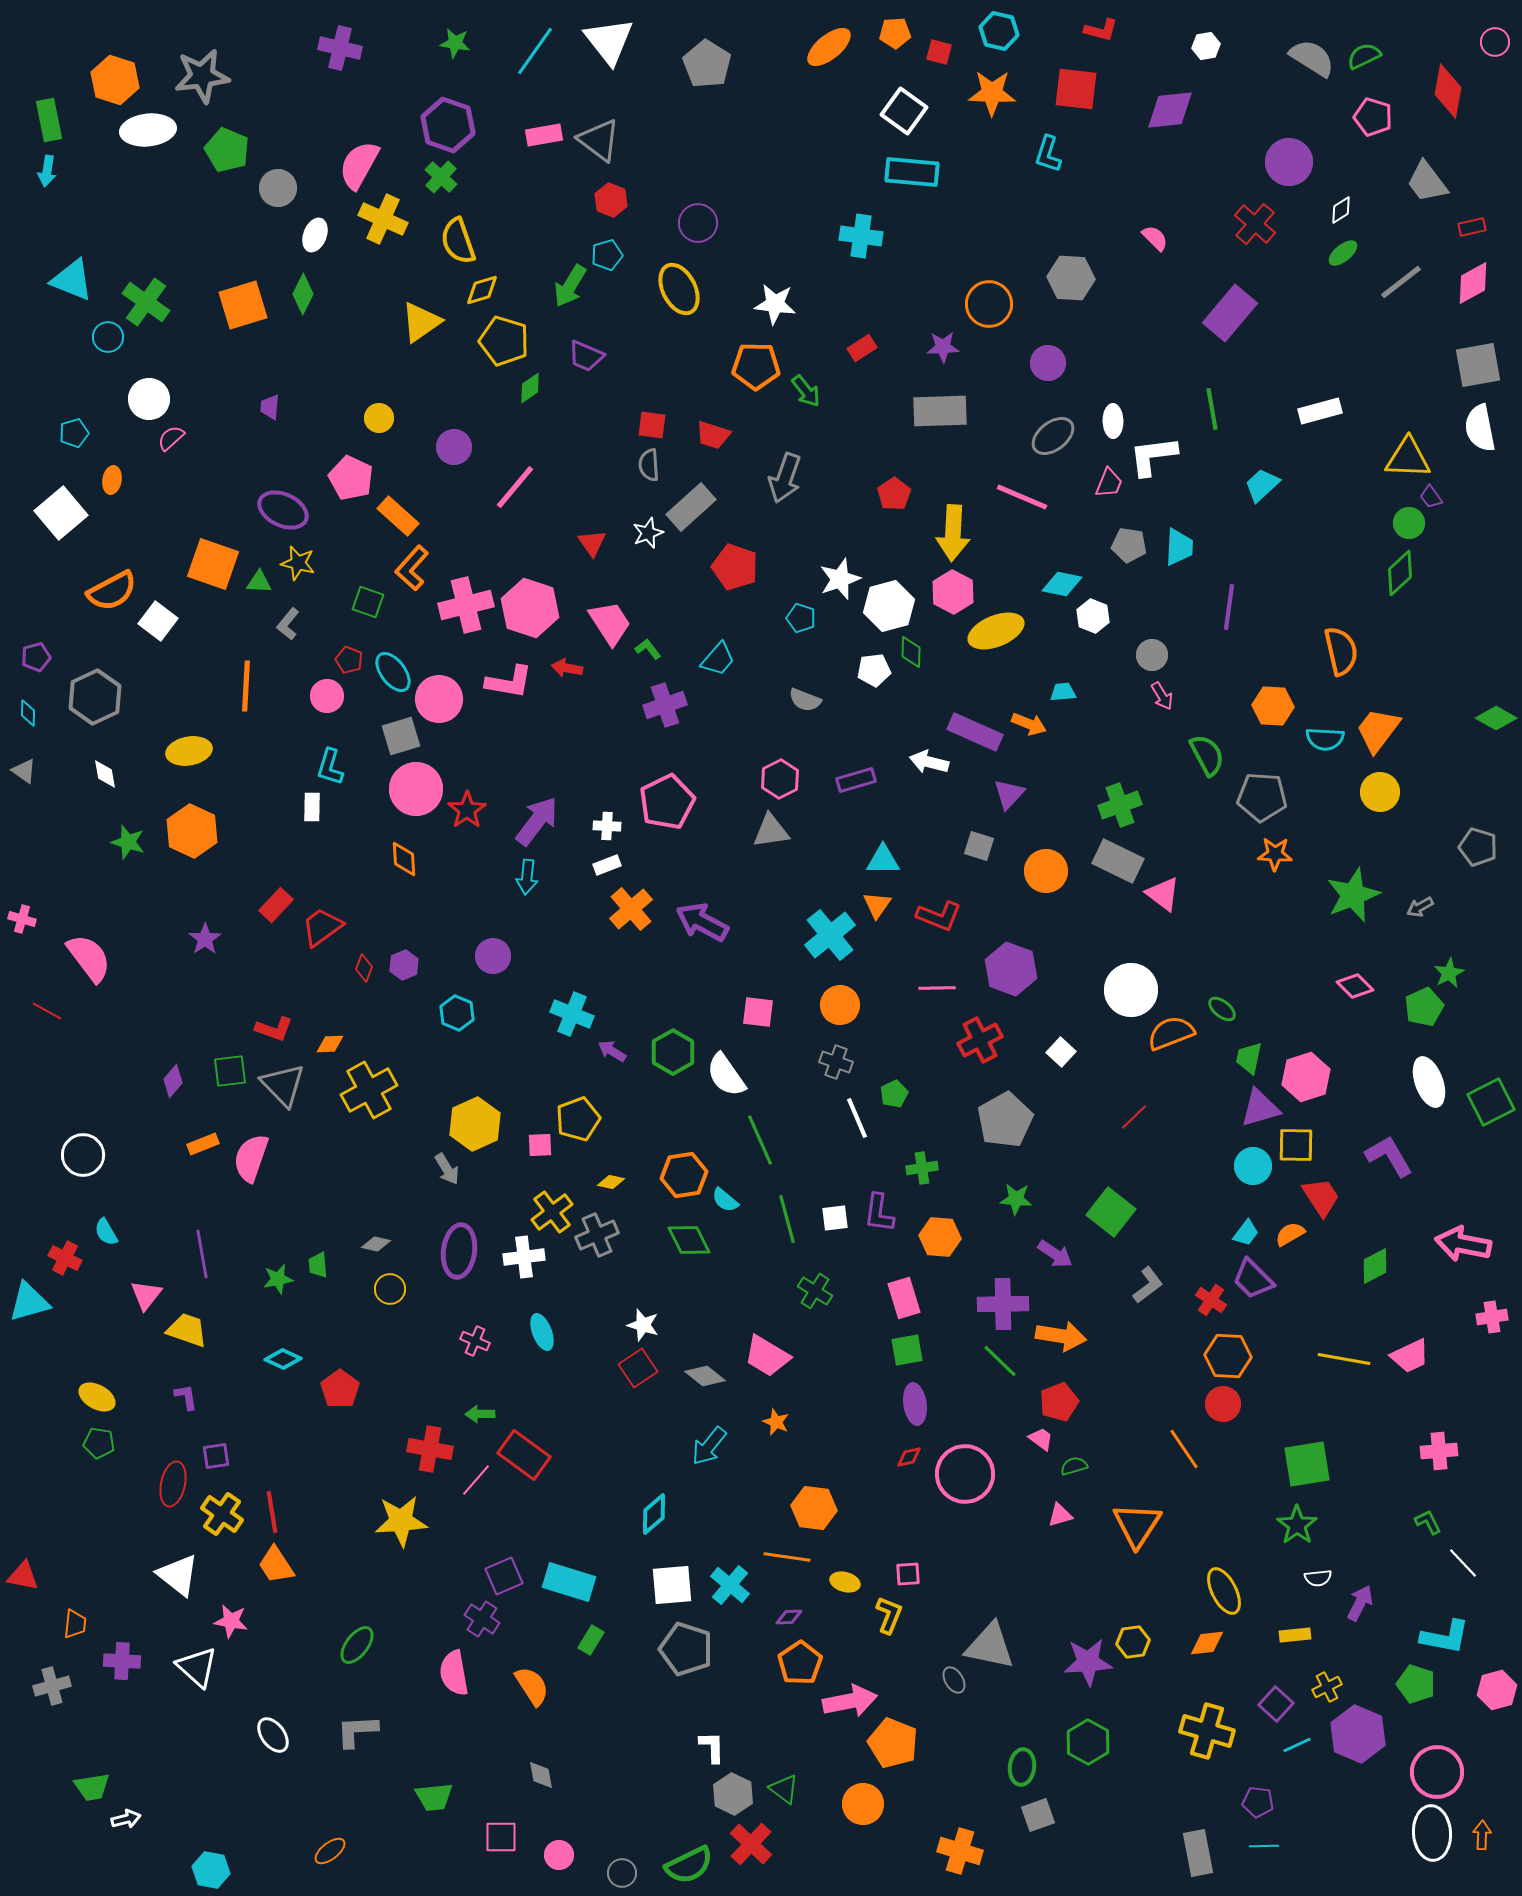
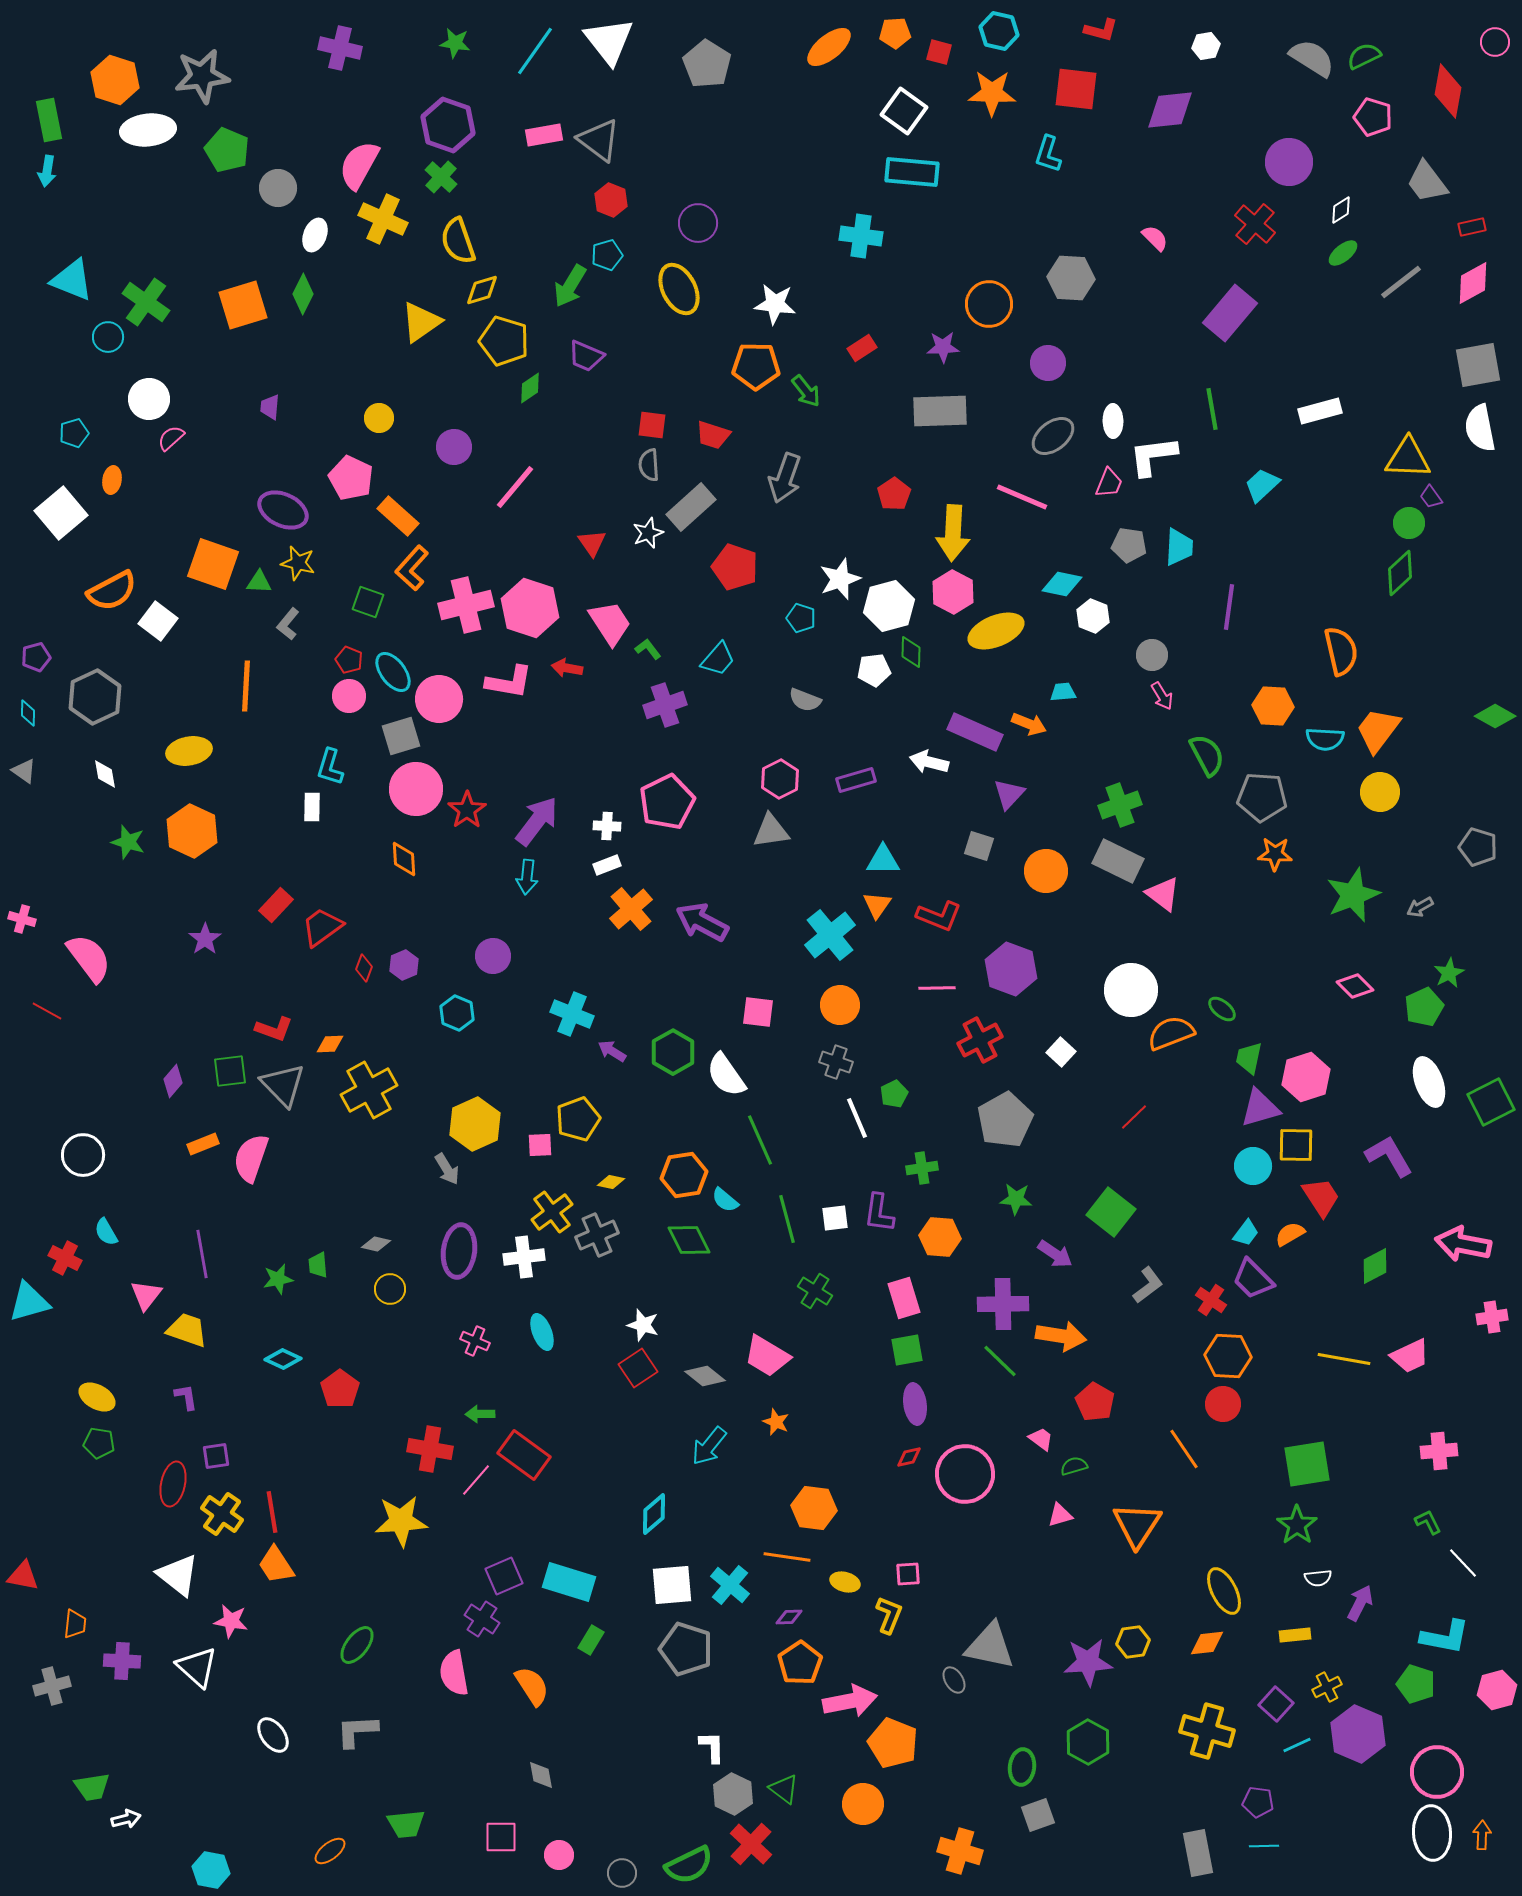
pink circle at (327, 696): moved 22 px right
green diamond at (1496, 718): moved 1 px left, 2 px up
red pentagon at (1059, 1402): moved 36 px right; rotated 21 degrees counterclockwise
green trapezoid at (434, 1797): moved 28 px left, 27 px down
